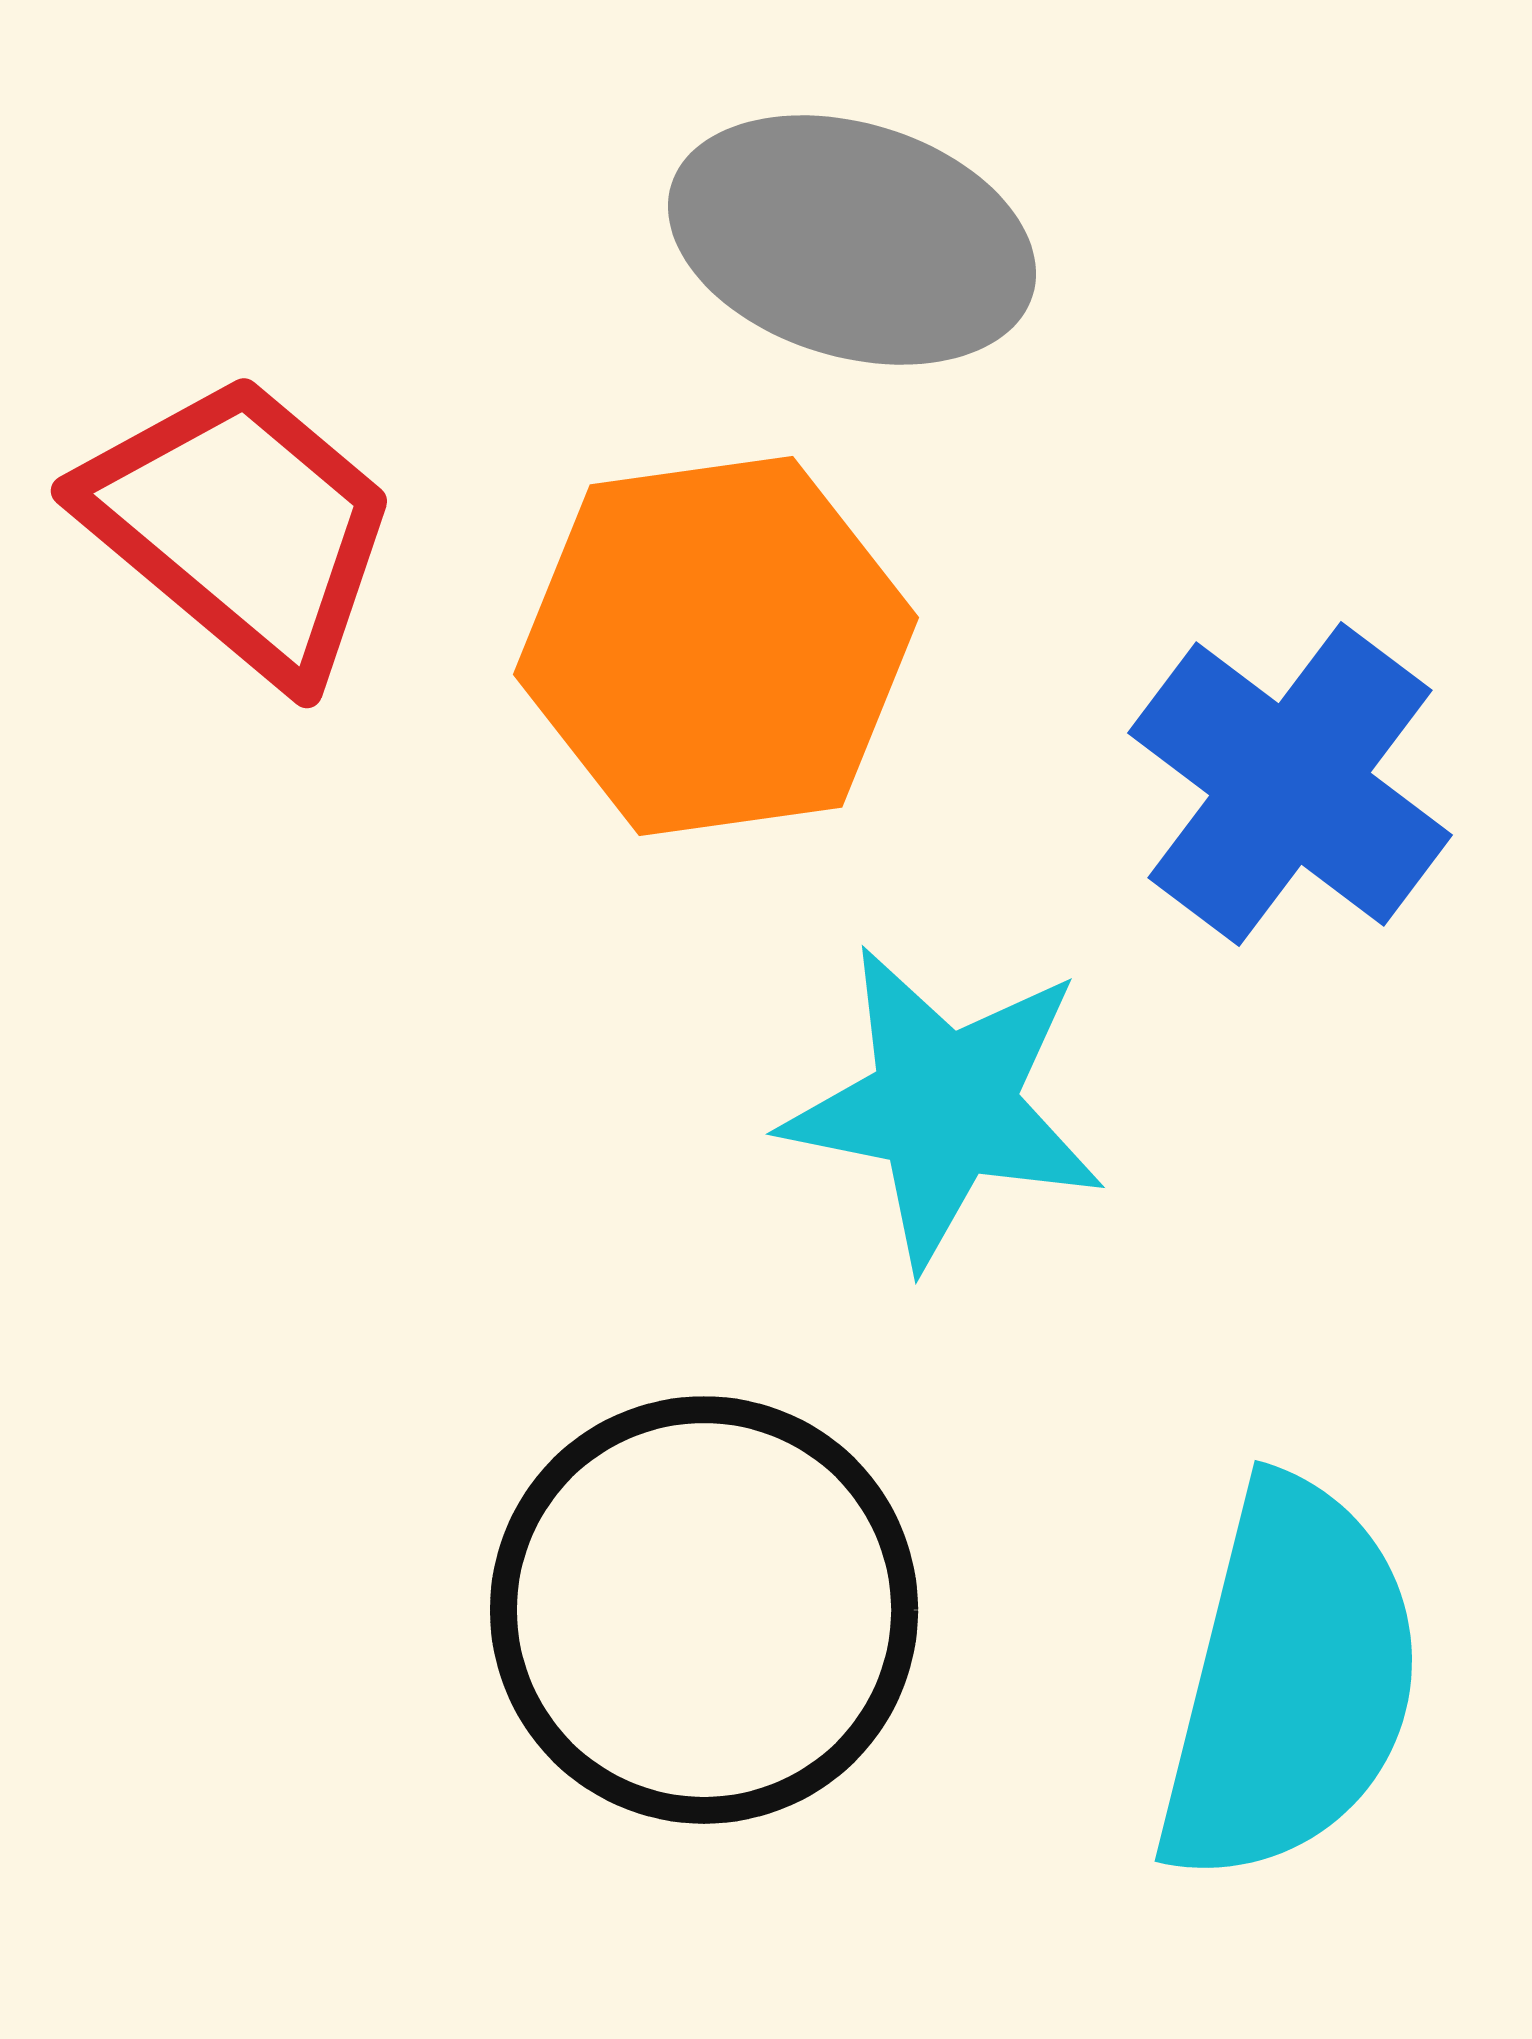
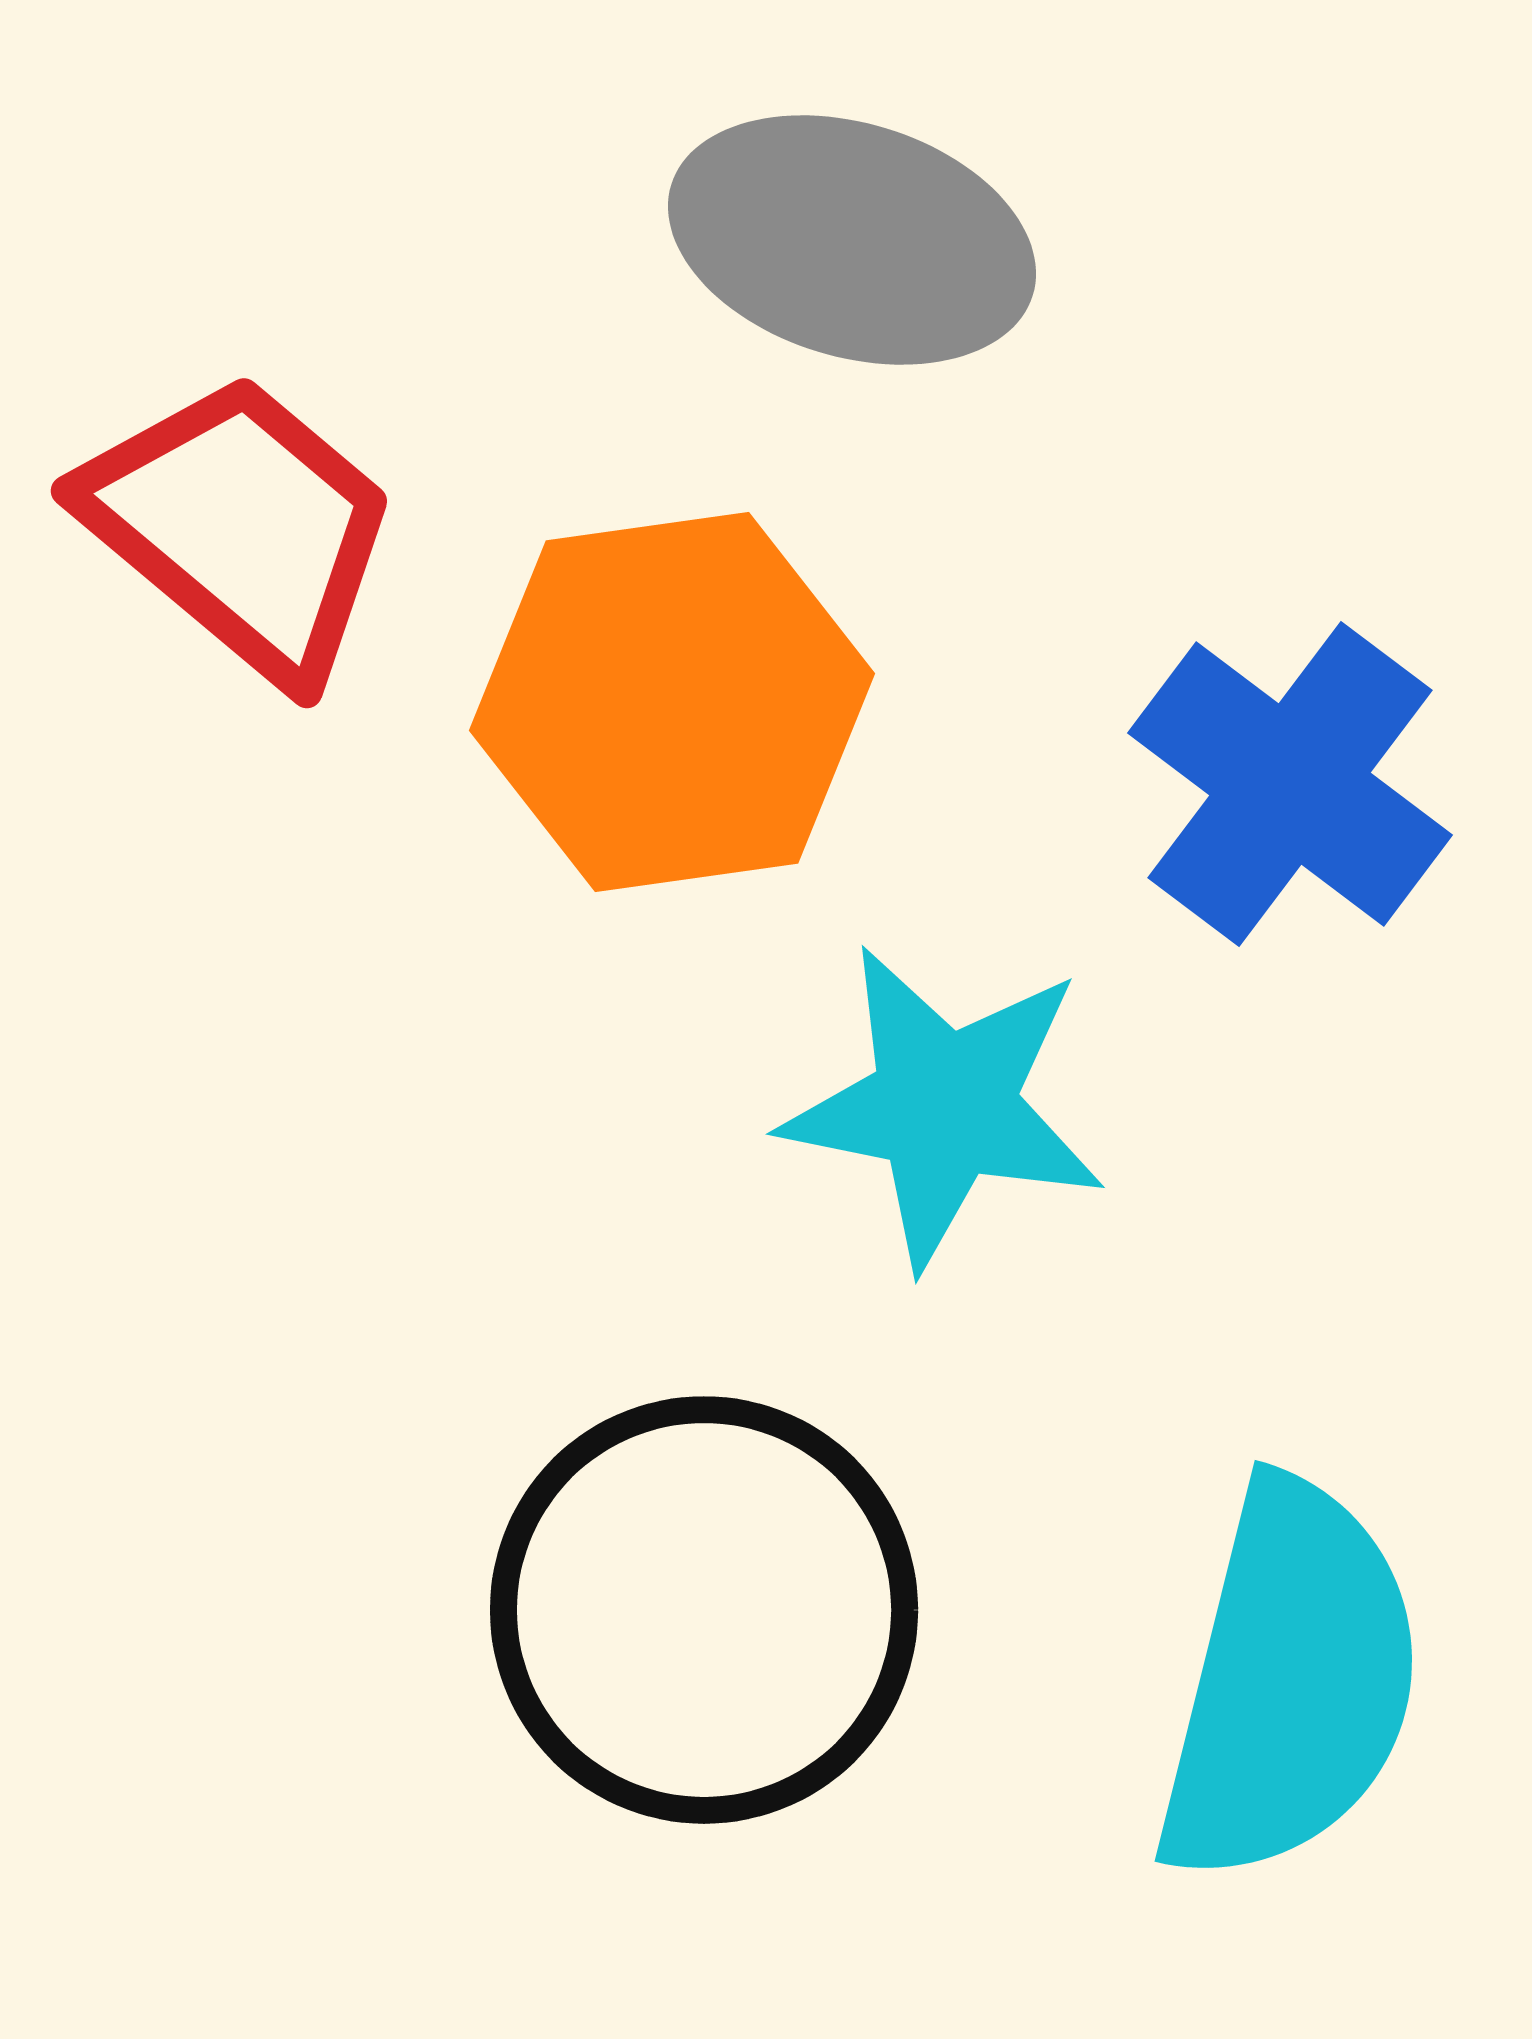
orange hexagon: moved 44 px left, 56 px down
